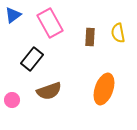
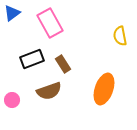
blue triangle: moved 1 px left, 2 px up
yellow semicircle: moved 2 px right, 3 px down
brown rectangle: moved 27 px left, 27 px down; rotated 36 degrees counterclockwise
black rectangle: rotated 30 degrees clockwise
